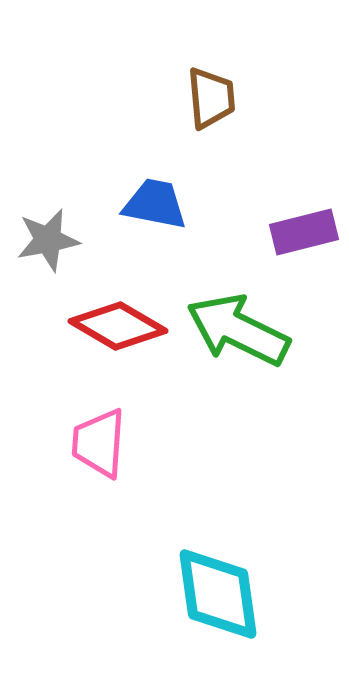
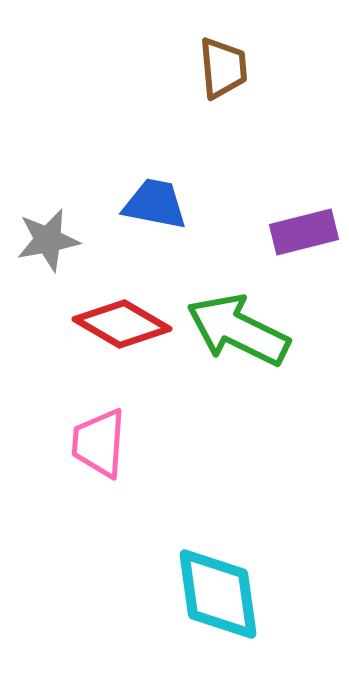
brown trapezoid: moved 12 px right, 30 px up
red diamond: moved 4 px right, 2 px up
